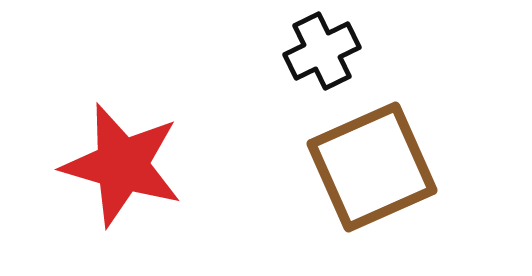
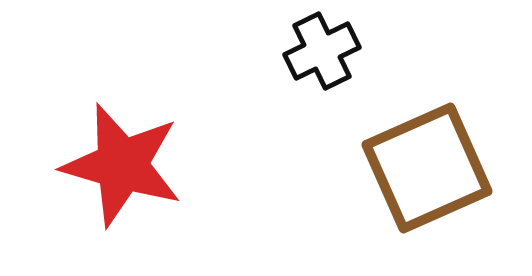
brown square: moved 55 px right, 1 px down
